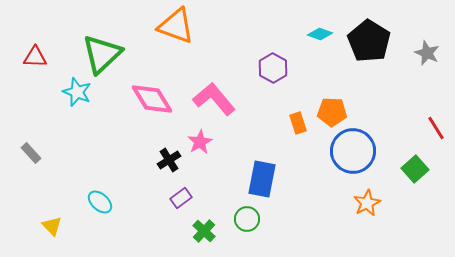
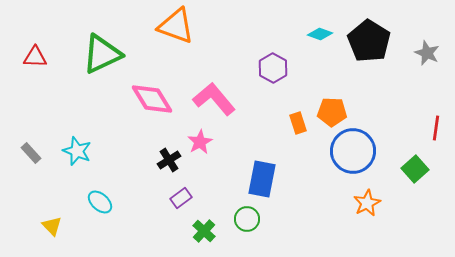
green triangle: rotated 18 degrees clockwise
cyan star: moved 59 px down
red line: rotated 40 degrees clockwise
